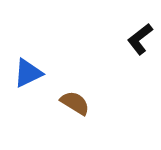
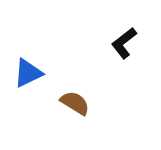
black L-shape: moved 16 px left, 4 px down
